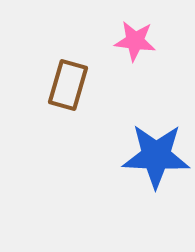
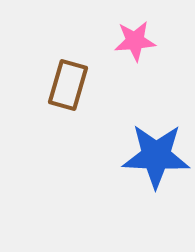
pink star: rotated 12 degrees counterclockwise
